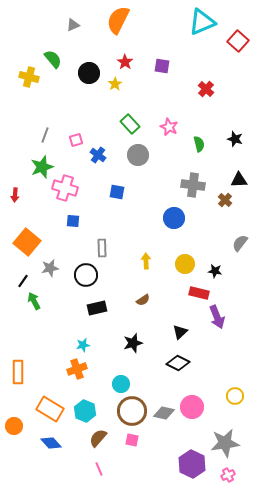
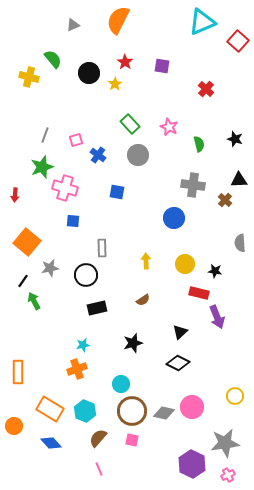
gray semicircle at (240, 243): rotated 42 degrees counterclockwise
